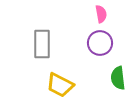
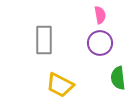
pink semicircle: moved 1 px left, 1 px down
gray rectangle: moved 2 px right, 4 px up
